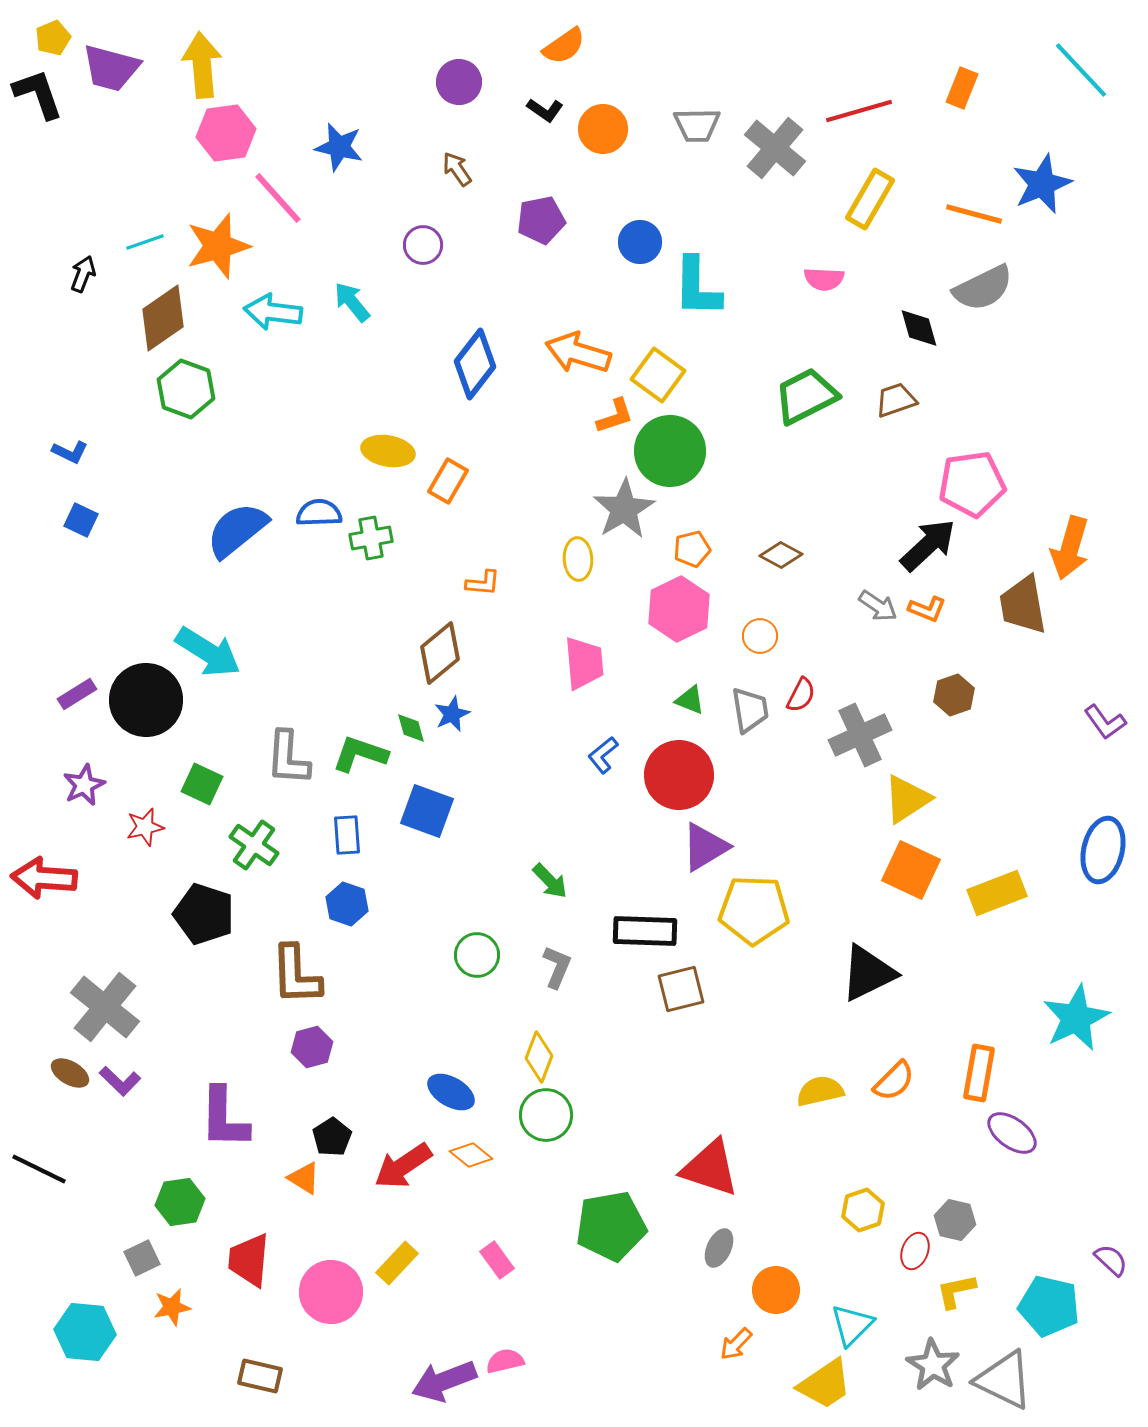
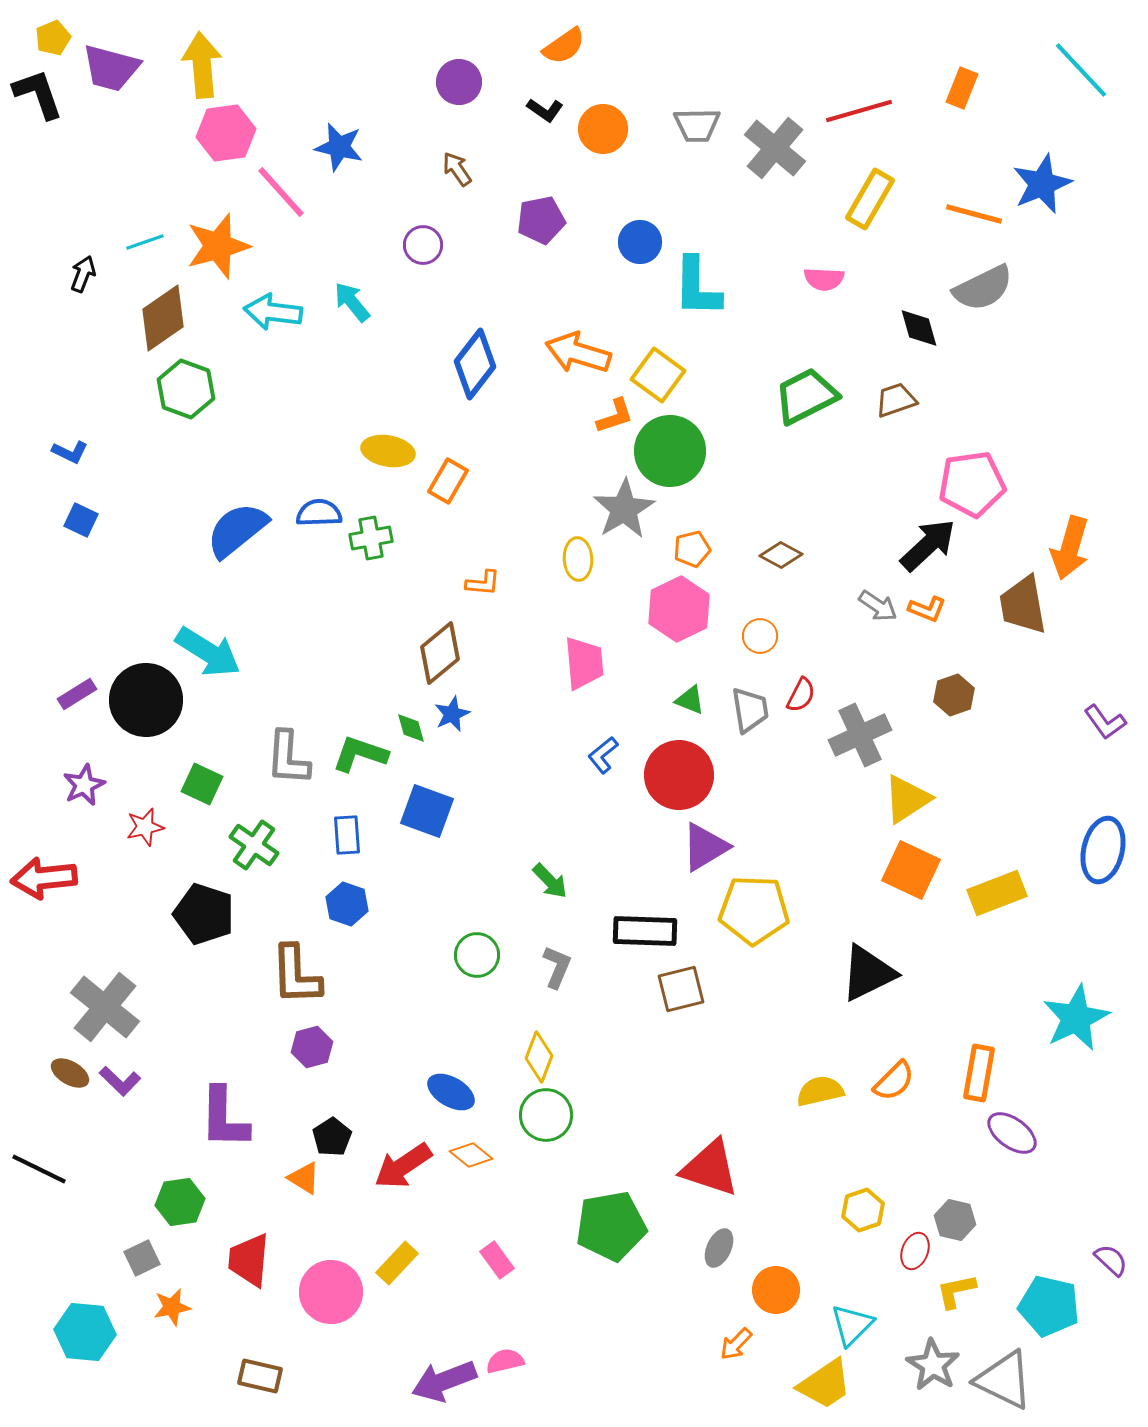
pink line at (278, 198): moved 3 px right, 6 px up
red arrow at (44, 878): rotated 10 degrees counterclockwise
